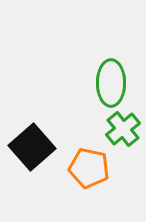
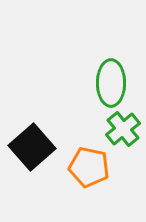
orange pentagon: moved 1 px up
